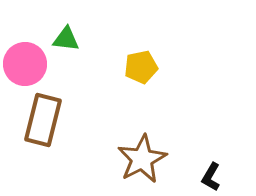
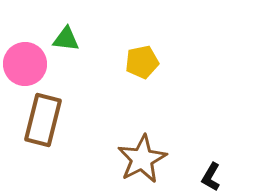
yellow pentagon: moved 1 px right, 5 px up
